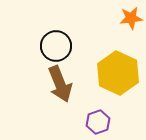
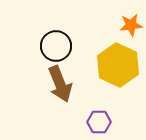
orange star: moved 7 px down
yellow hexagon: moved 8 px up
purple hexagon: moved 1 px right; rotated 20 degrees clockwise
